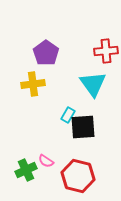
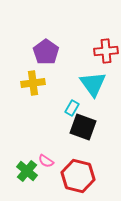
purple pentagon: moved 1 px up
yellow cross: moved 1 px up
cyan rectangle: moved 4 px right, 7 px up
black square: rotated 24 degrees clockwise
green cross: moved 1 px right, 1 px down; rotated 25 degrees counterclockwise
